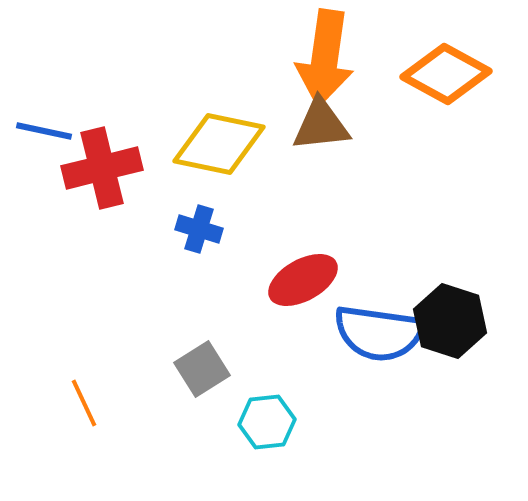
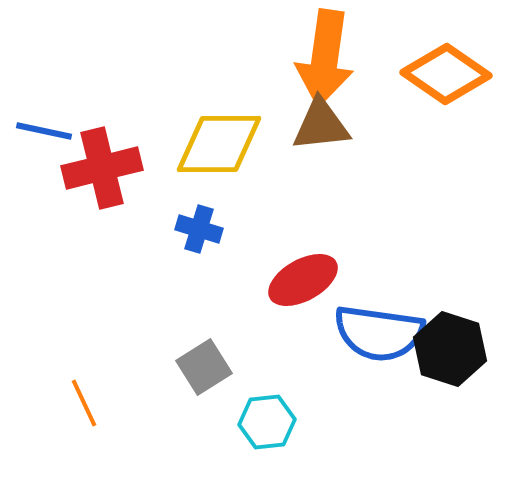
orange diamond: rotated 6 degrees clockwise
yellow diamond: rotated 12 degrees counterclockwise
black hexagon: moved 28 px down
gray square: moved 2 px right, 2 px up
